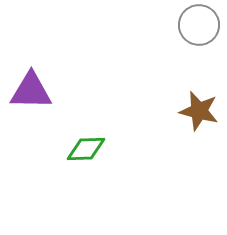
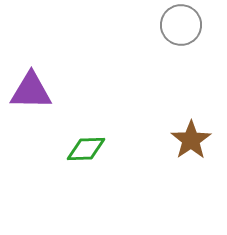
gray circle: moved 18 px left
brown star: moved 8 px left, 29 px down; rotated 24 degrees clockwise
